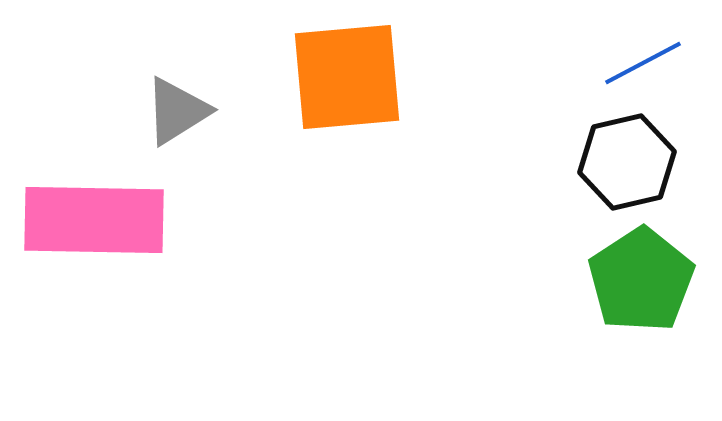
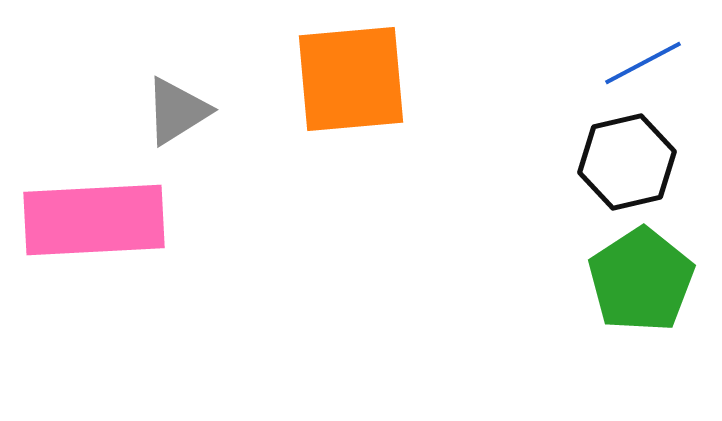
orange square: moved 4 px right, 2 px down
pink rectangle: rotated 4 degrees counterclockwise
